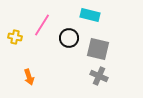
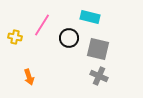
cyan rectangle: moved 2 px down
